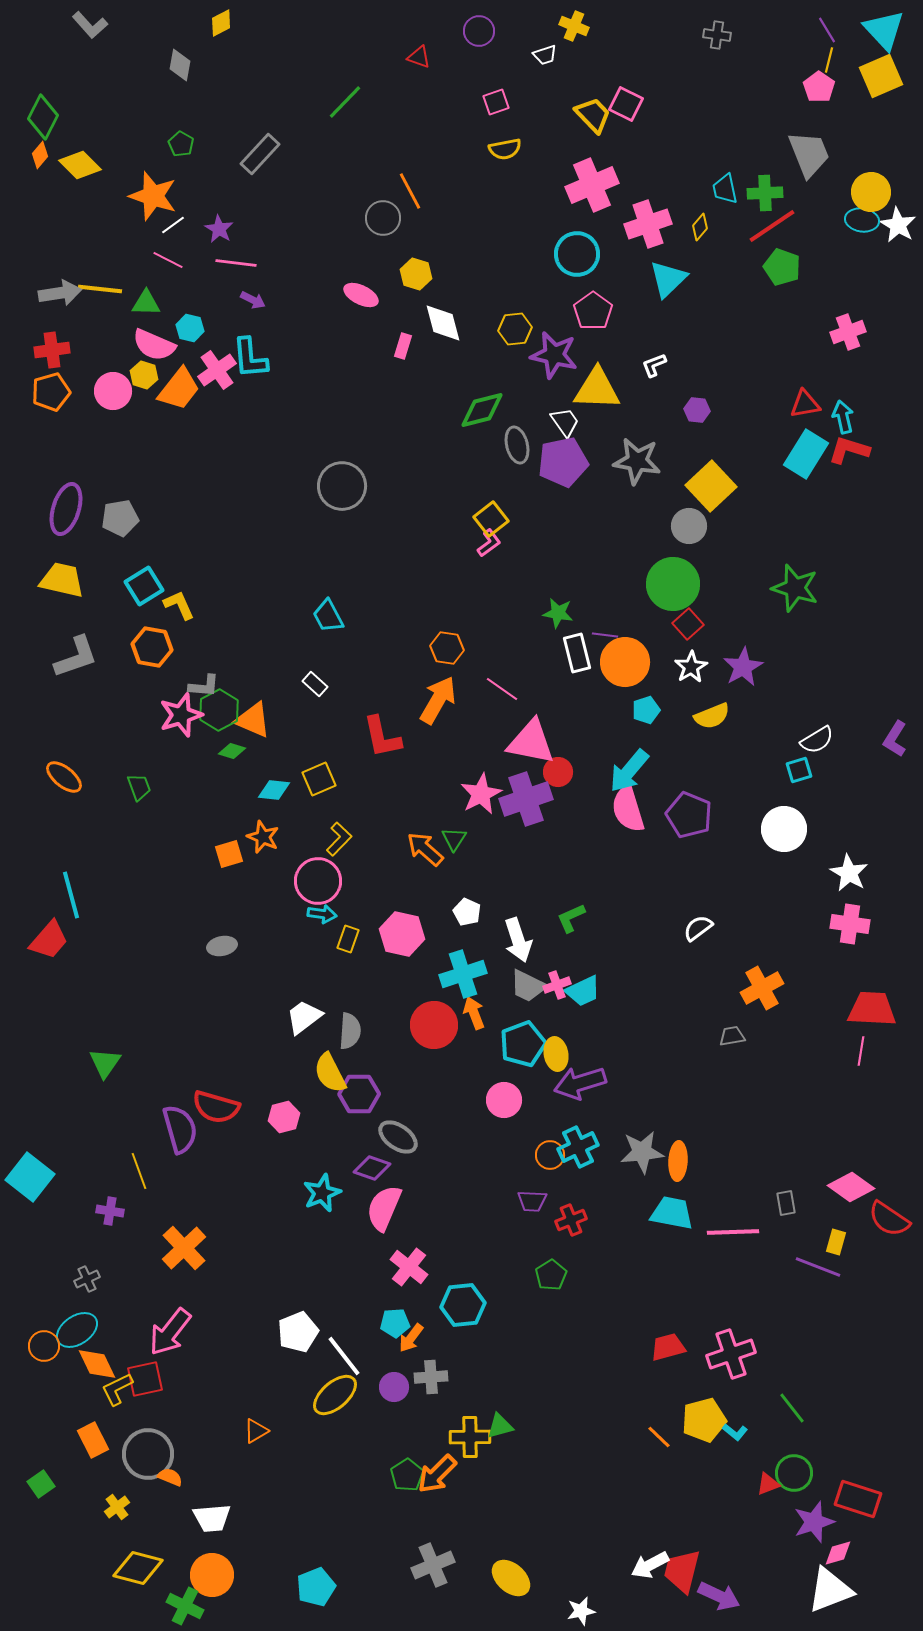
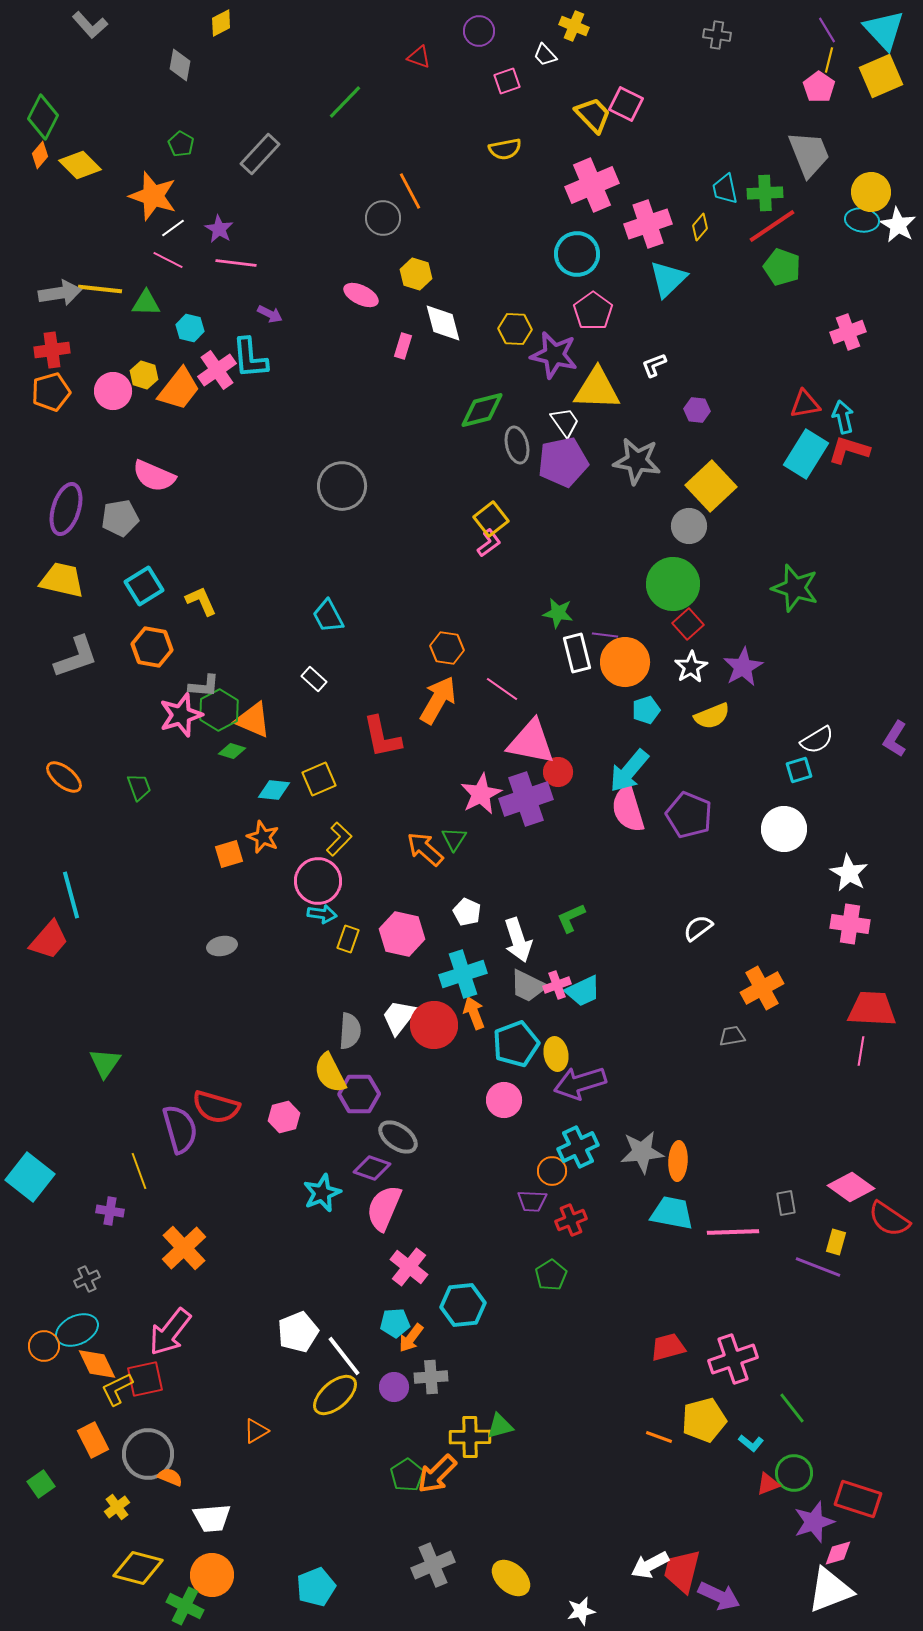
white trapezoid at (545, 55): rotated 65 degrees clockwise
pink square at (496, 102): moved 11 px right, 21 px up
white line at (173, 225): moved 3 px down
purple arrow at (253, 300): moved 17 px right, 14 px down
yellow hexagon at (515, 329): rotated 8 degrees clockwise
pink semicircle at (154, 345): moved 131 px down
yellow L-shape at (179, 605): moved 22 px right, 4 px up
white rectangle at (315, 684): moved 1 px left, 5 px up
white trapezoid at (304, 1017): moved 95 px right; rotated 15 degrees counterclockwise
cyan pentagon at (523, 1044): moved 7 px left
orange circle at (550, 1155): moved 2 px right, 16 px down
cyan ellipse at (77, 1330): rotated 9 degrees clockwise
pink cross at (731, 1354): moved 2 px right, 5 px down
cyan L-shape at (735, 1432): moved 16 px right, 11 px down
orange line at (659, 1437): rotated 24 degrees counterclockwise
